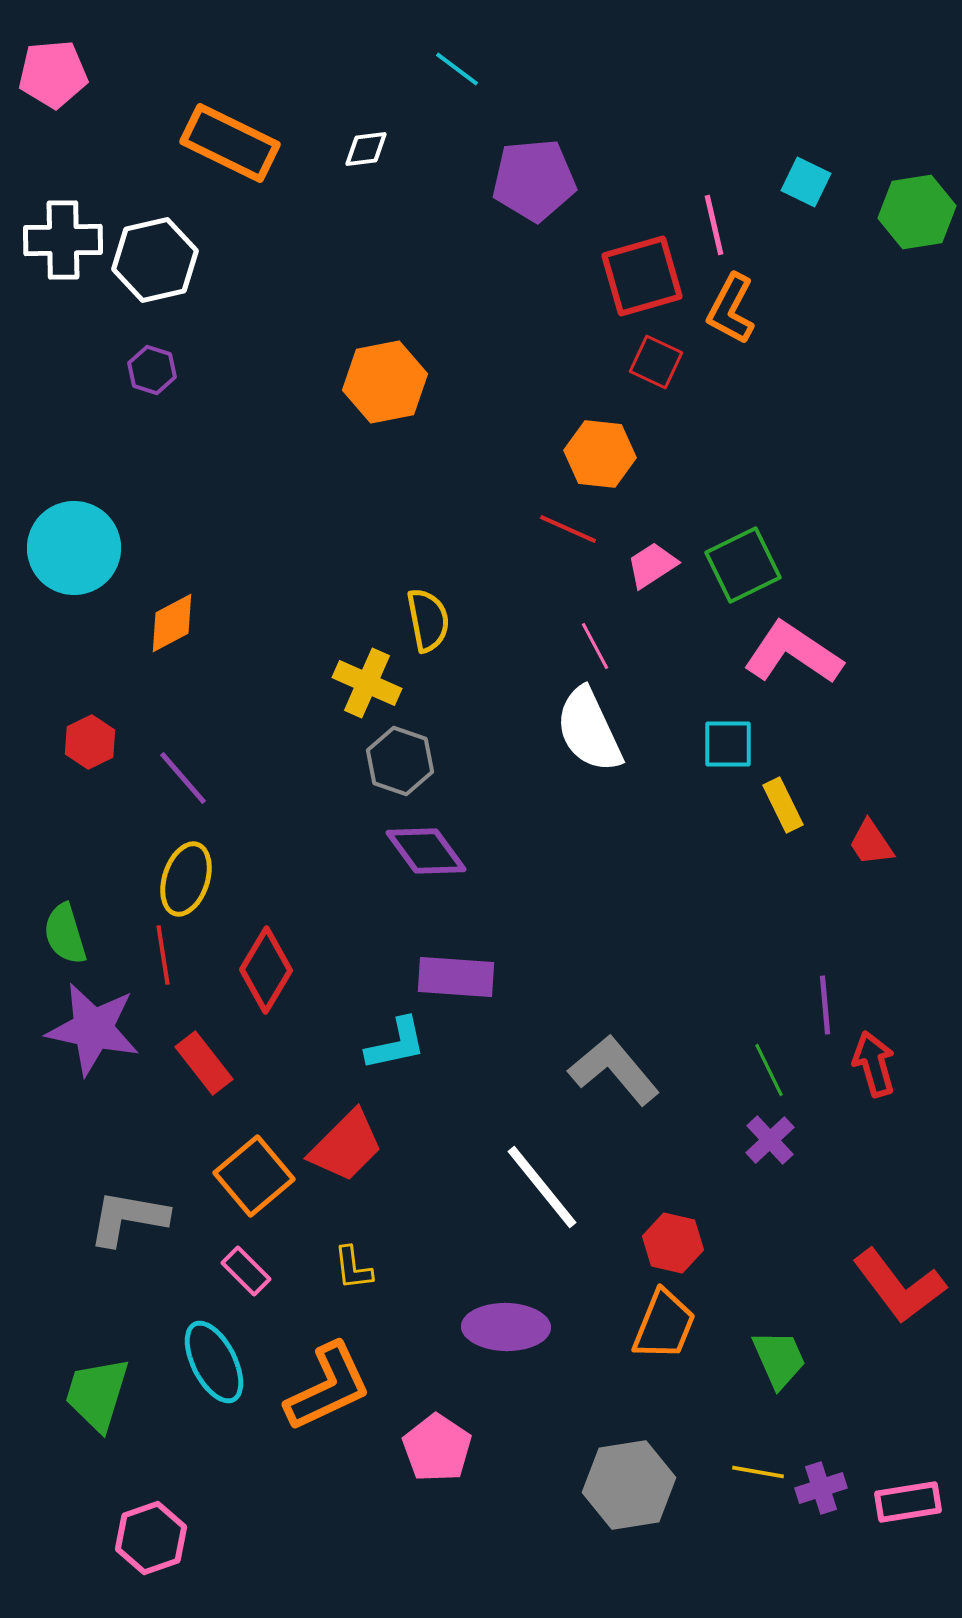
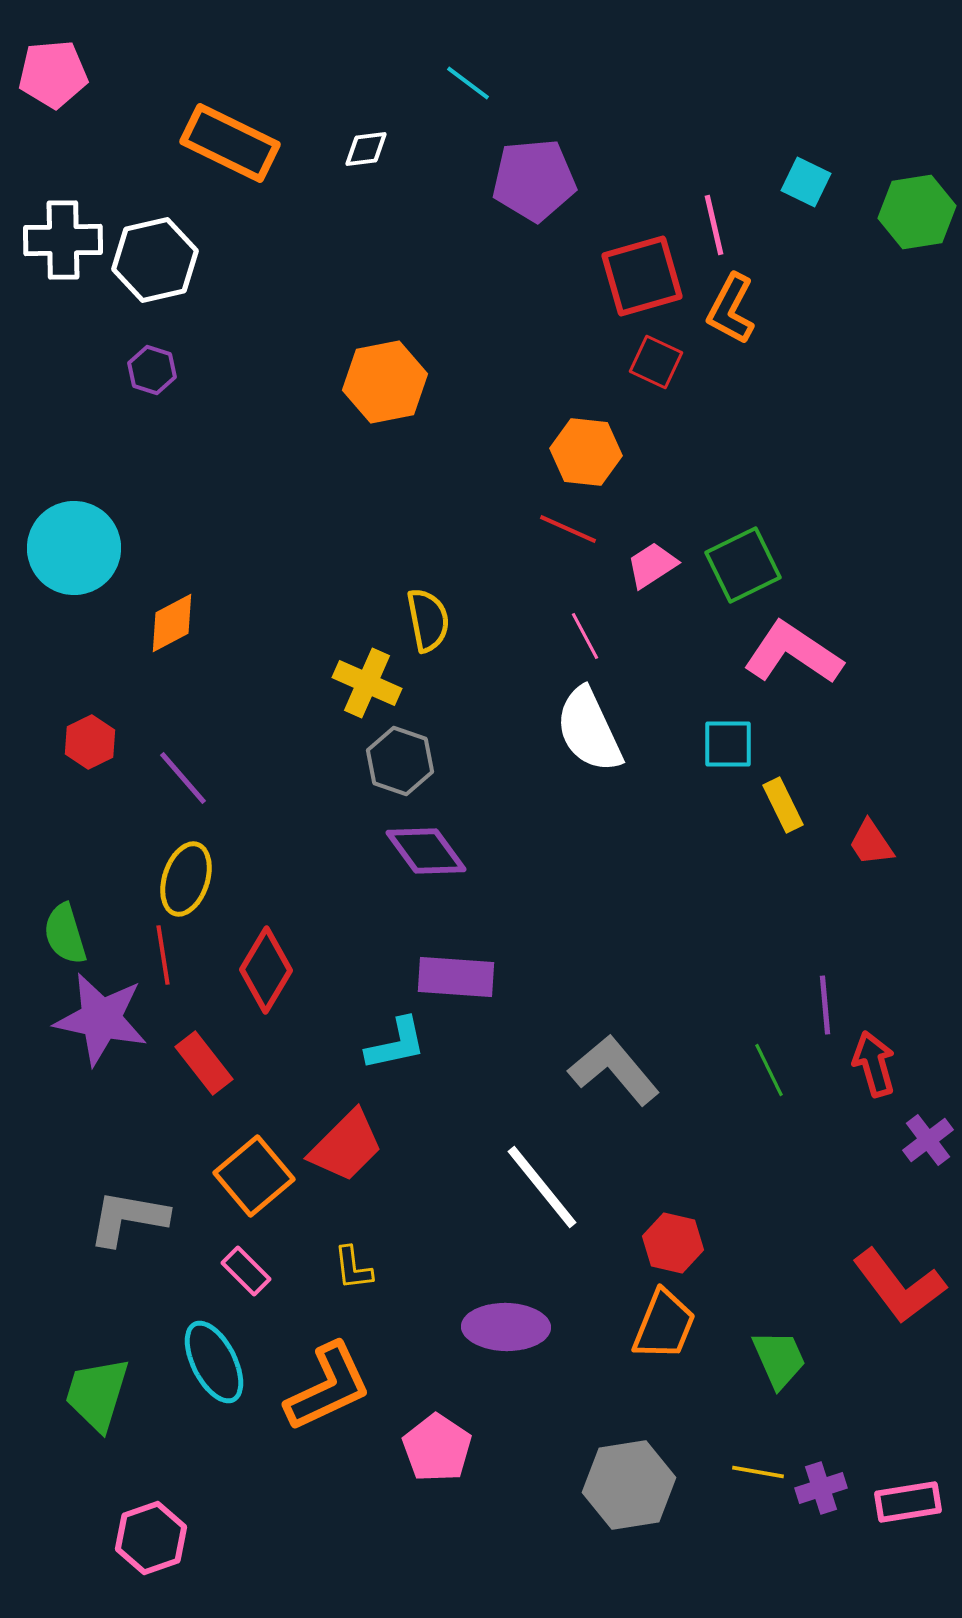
cyan line at (457, 69): moved 11 px right, 14 px down
orange hexagon at (600, 454): moved 14 px left, 2 px up
pink line at (595, 646): moved 10 px left, 10 px up
purple star at (93, 1029): moved 8 px right, 10 px up
purple cross at (770, 1140): moved 158 px right; rotated 6 degrees clockwise
